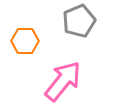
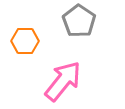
gray pentagon: rotated 16 degrees counterclockwise
